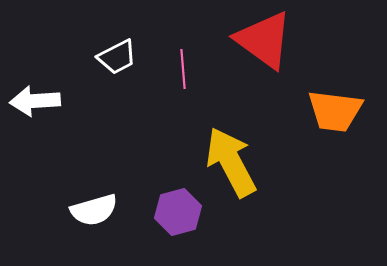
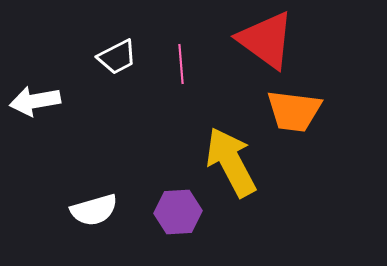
red triangle: moved 2 px right
pink line: moved 2 px left, 5 px up
white arrow: rotated 6 degrees counterclockwise
orange trapezoid: moved 41 px left
purple hexagon: rotated 12 degrees clockwise
